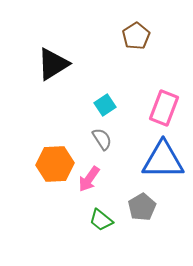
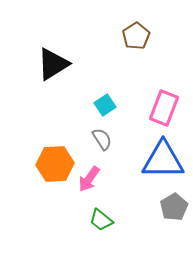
gray pentagon: moved 32 px right
